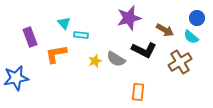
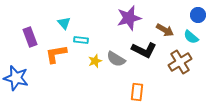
blue circle: moved 1 px right, 3 px up
cyan rectangle: moved 5 px down
blue star: rotated 25 degrees clockwise
orange rectangle: moved 1 px left
